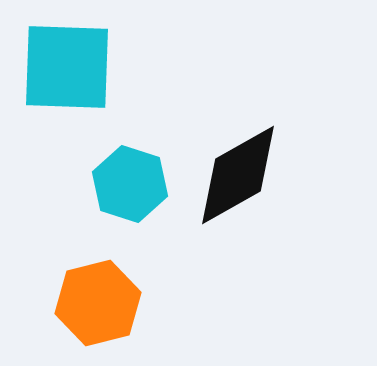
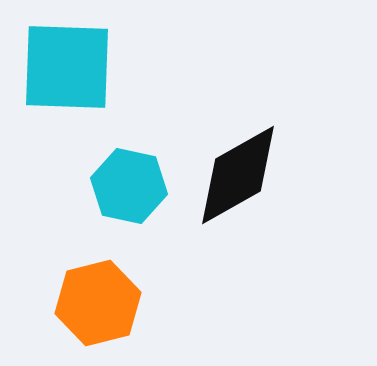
cyan hexagon: moved 1 px left, 2 px down; rotated 6 degrees counterclockwise
